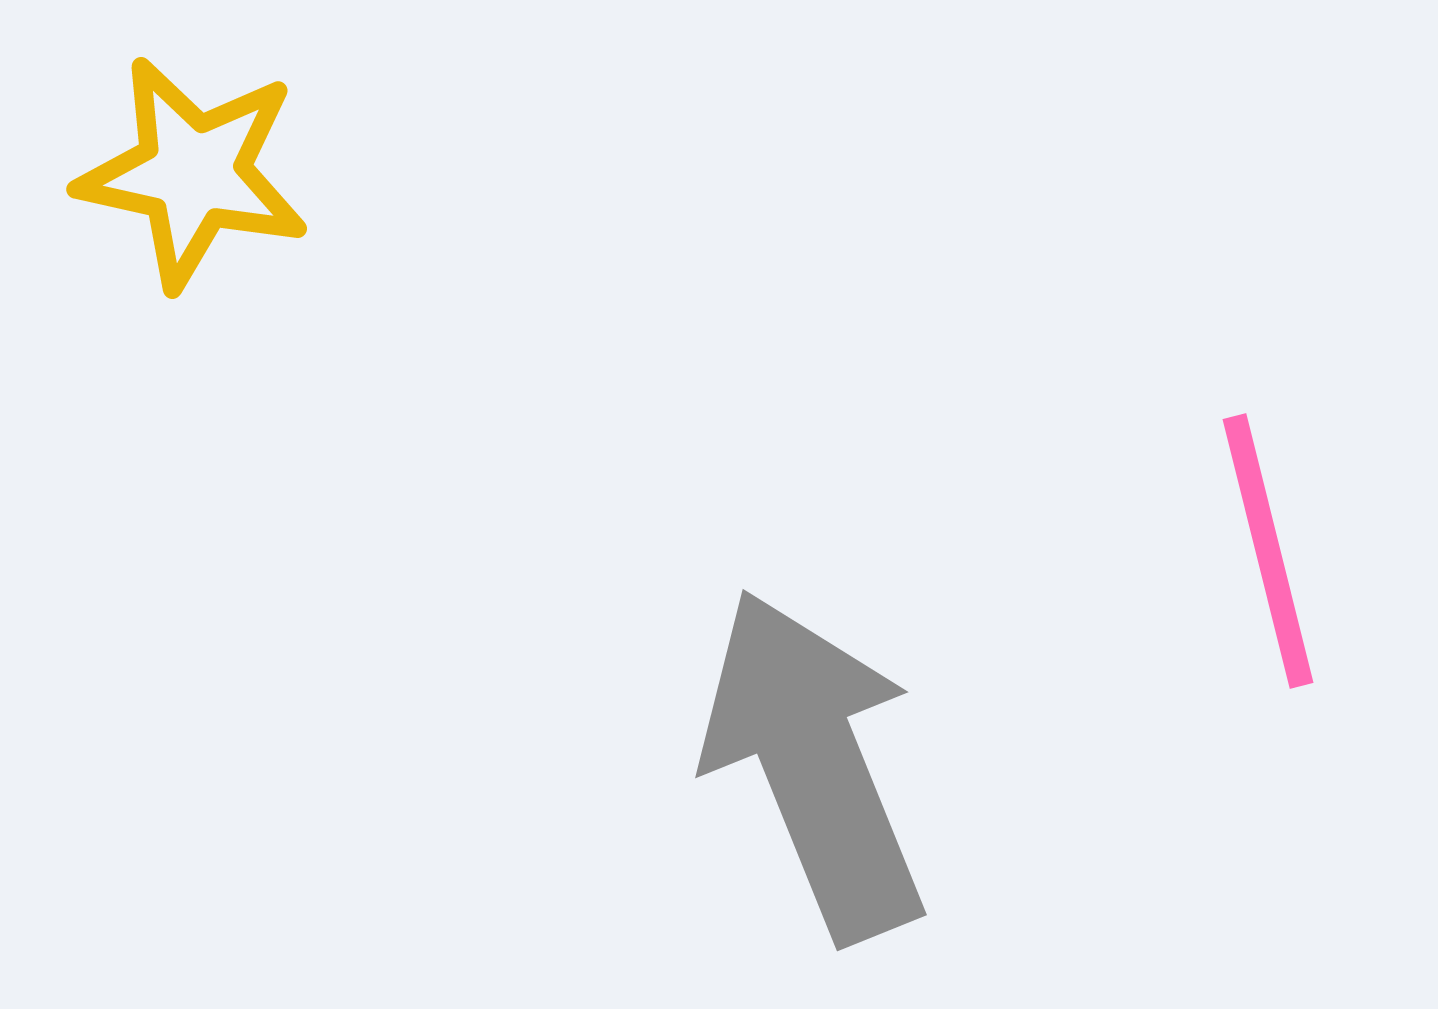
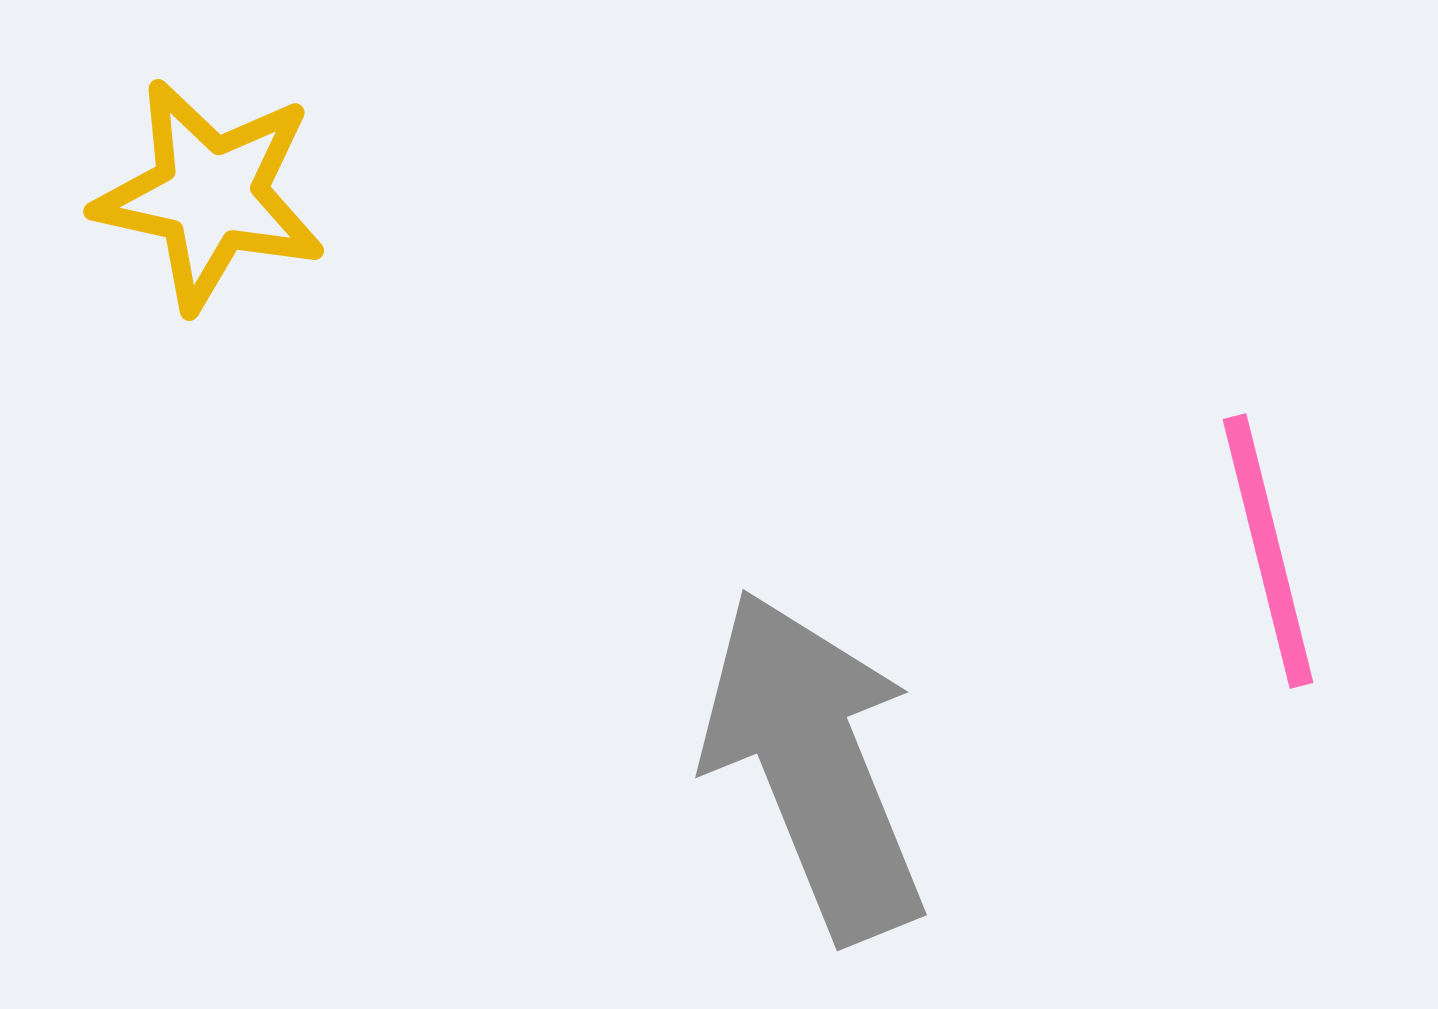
yellow star: moved 17 px right, 22 px down
